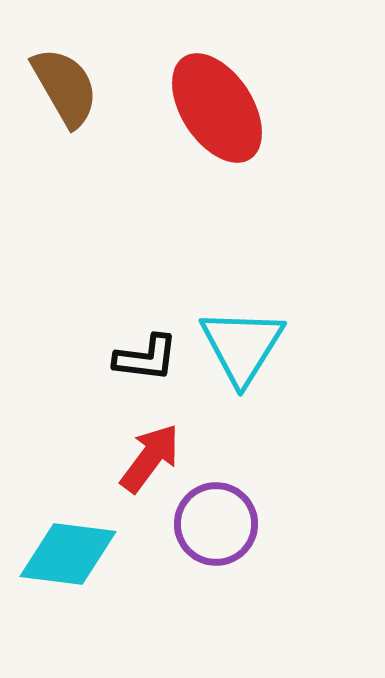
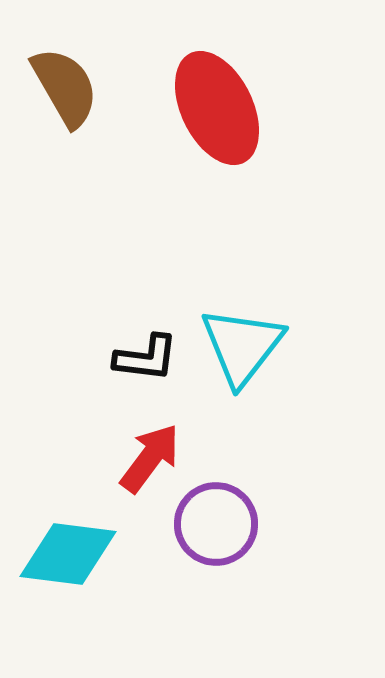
red ellipse: rotated 7 degrees clockwise
cyan triangle: rotated 6 degrees clockwise
